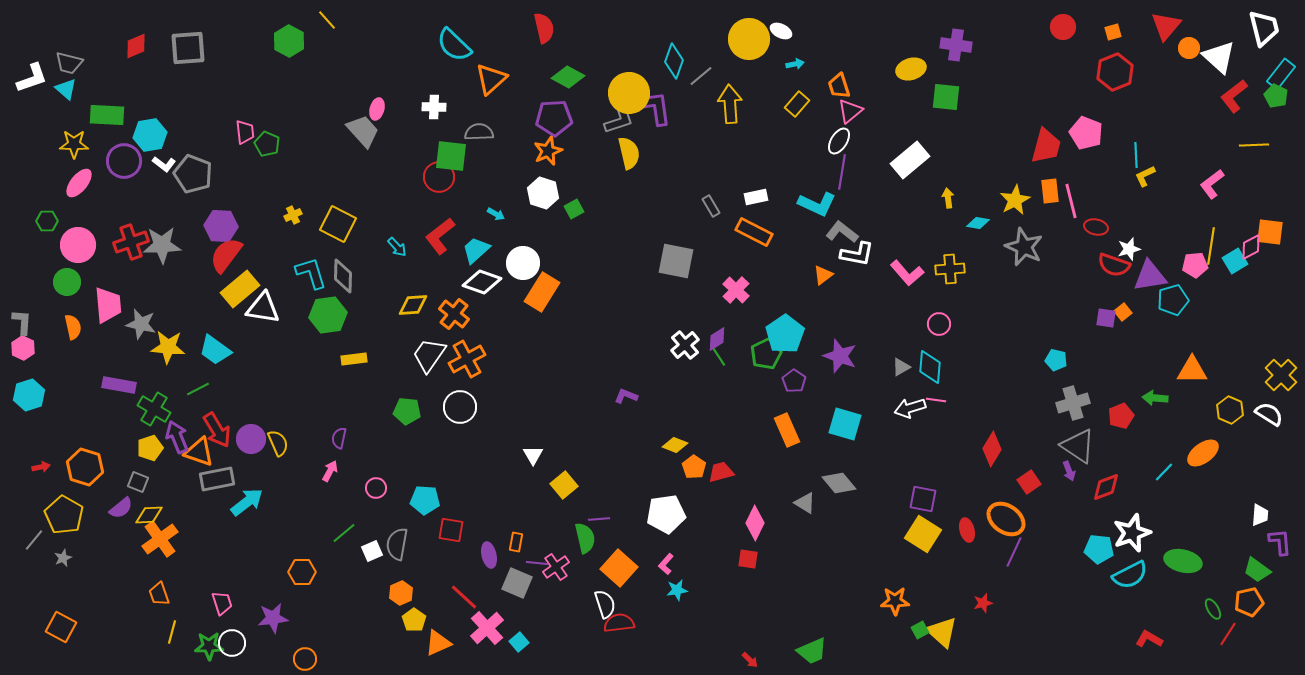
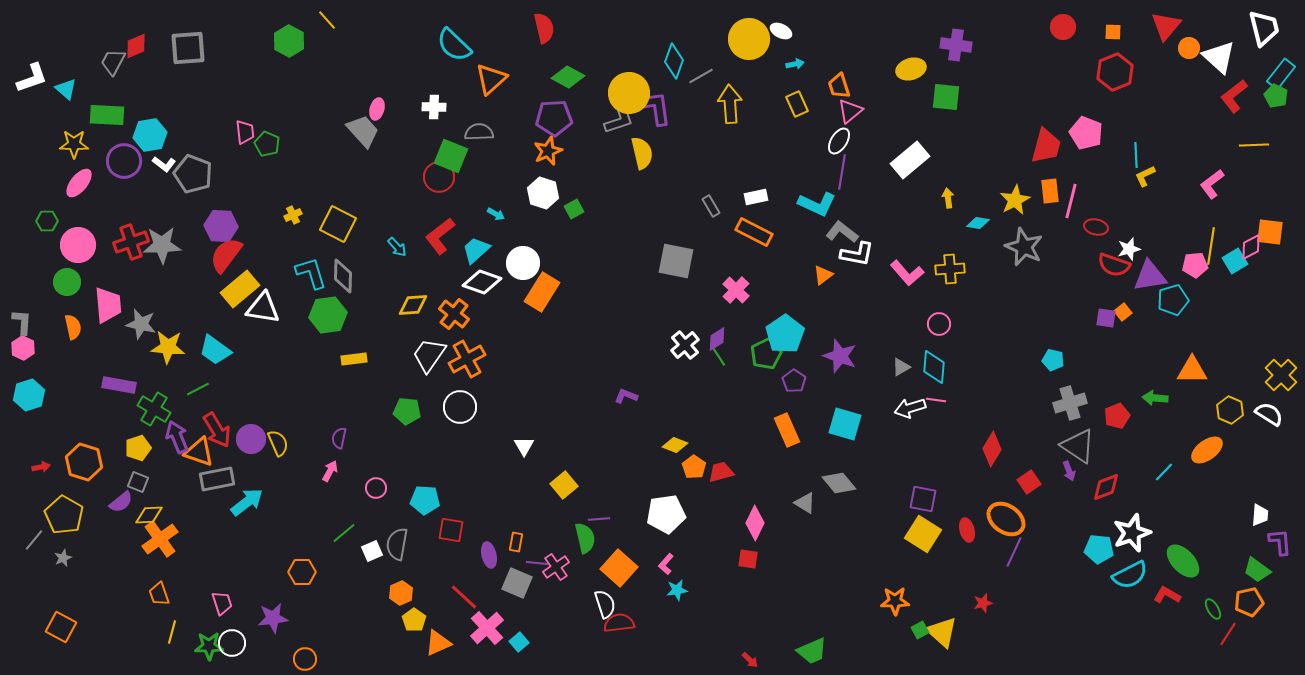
orange square at (1113, 32): rotated 18 degrees clockwise
gray trapezoid at (69, 63): moved 44 px right, 1 px up; rotated 104 degrees clockwise
gray line at (701, 76): rotated 10 degrees clockwise
yellow rectangle at (797, 104): rotated 65 degrees counterclockwise
yellow semicircle at (629, 153): moved 13 px right
green square at (451, 156): rotated 16 degrees clockwise
pink line at (1071, 201): rotated 28 degrees clockwise
cyan pentagon at (1056, 360): moved 3 px left
cyan diamond at (930, 367): moved 4 px right
gray cross at (1073, 403): moved 3 px left
red pentagon at (1121, 416): moved 4 px left
yellow pentagon at (150, 448): moved 12 px left
orange ellipse at (1203, 453): moved 4 px right, 3 px up
white triangle at (533, 455): moved 9 px left, 9 px up
orange hexagon at (85, 467): moved 1 px left, 5 px up
purple semicircle at (121, 508): moved 6 px up
green ellipse at (1183, 561): rotated 33 degrees clockwise
red L-shape at (1149, 639): moved 18 px right, 44 px up
